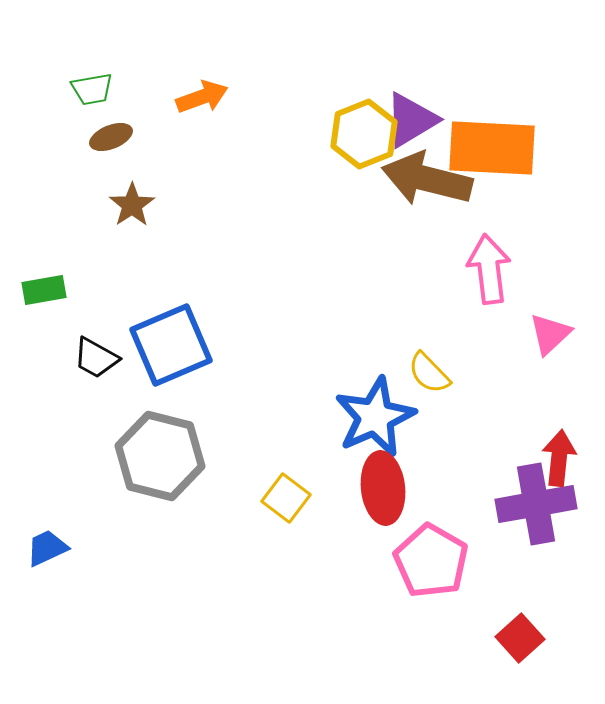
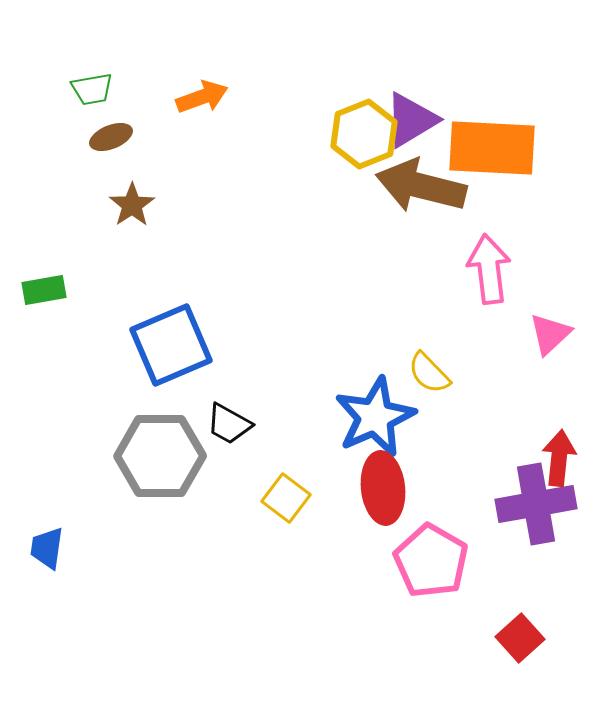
brown arrow: moved 6 px left, 7 px down
black trapezoid: moved 133 px right, 66 px down
gray hexagon: rotated 14 degrees counterclockwise
blue trapezoid: rotated 57 degrees counterclockwise
